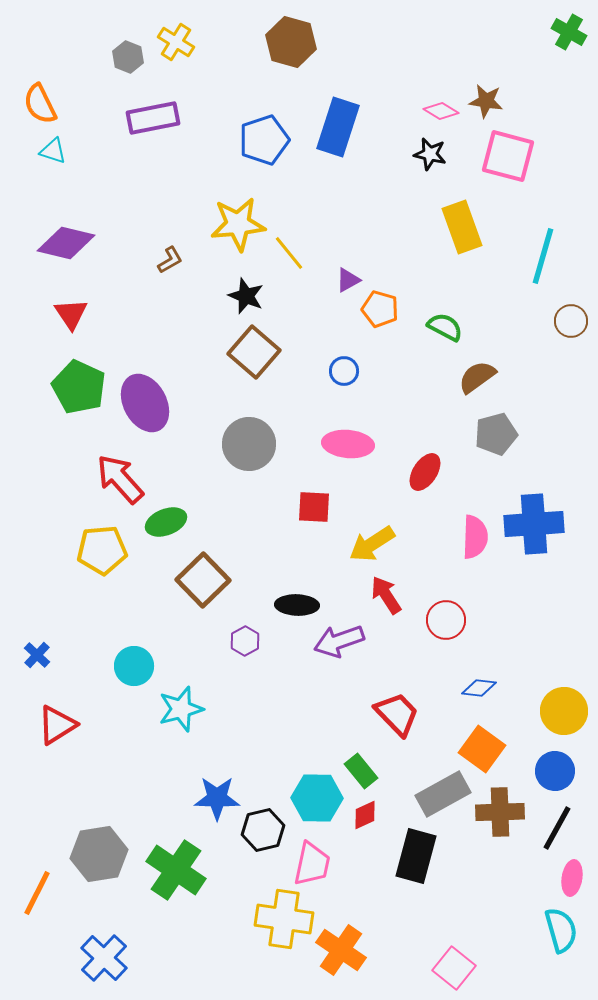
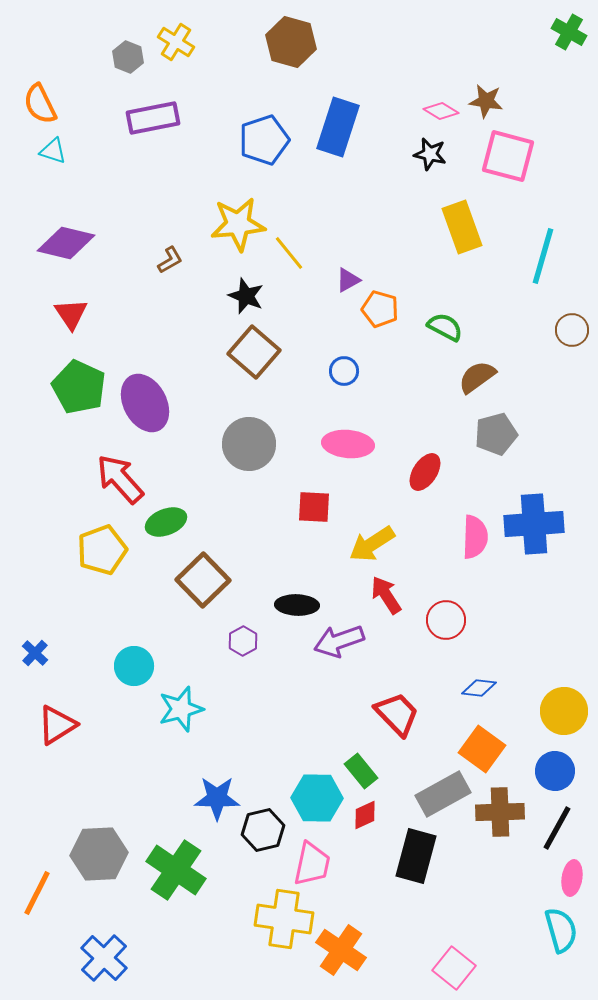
brown circle at (571, 321): moved 1 px right, 9 px down
yellow pentagon at (102, 550): rotated 15 degrees counterclockwise
purple hexagon at (245, 641): moved 2 px left
blue cross at (37, 655): moved 2 px left, 2 px up
gray hexagon at (99, 854): rotated 6 degrees clockwise
